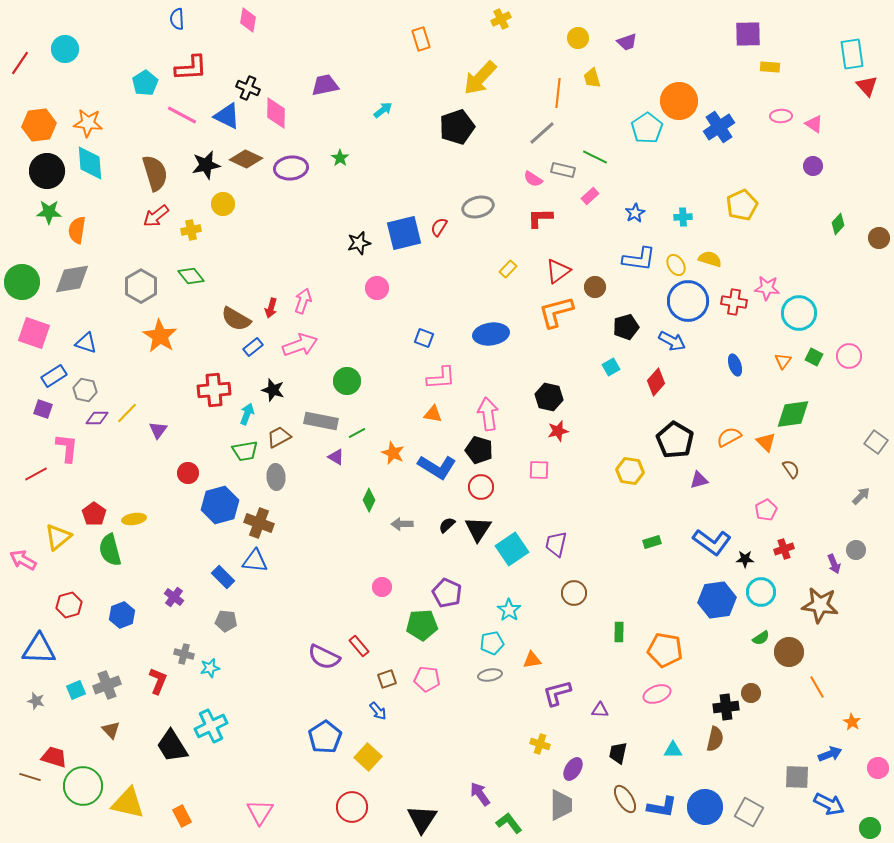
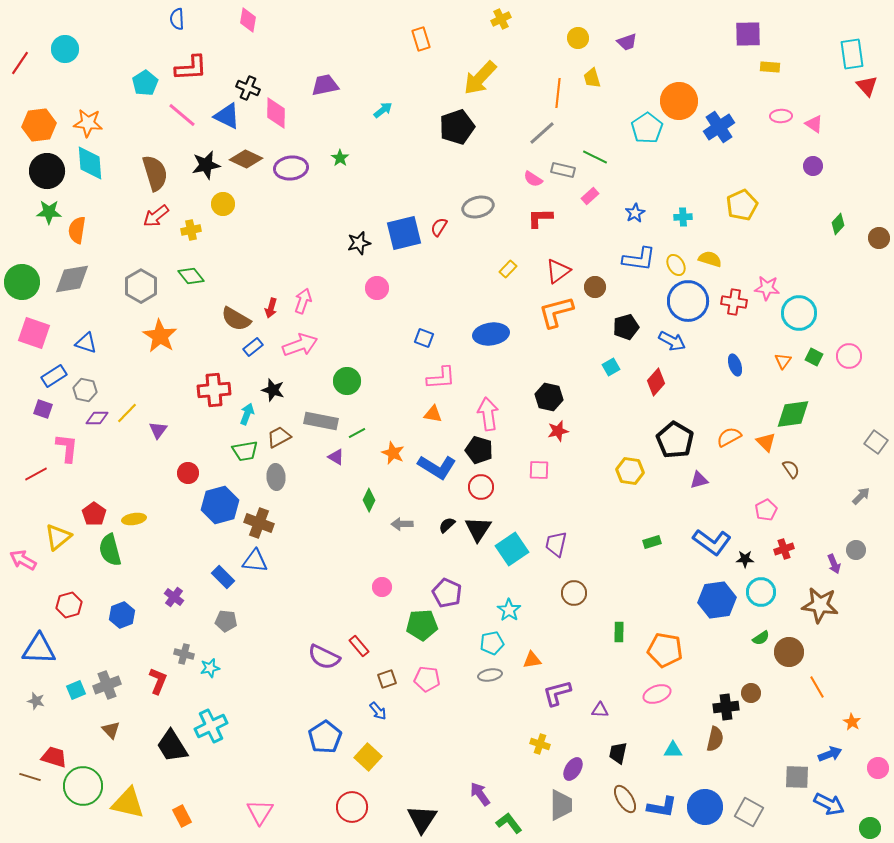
pink line at (182, 115): rotated 12 degrees clockwise
